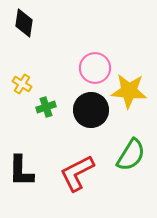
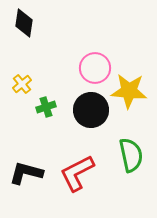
yellow cross: rotated 18 degrees clockwise
green semicircle: rotated 44 degrees counterclockwise
black L-shape: moved 5 px right, 2 px down; rotated 104 degrees clockwise
